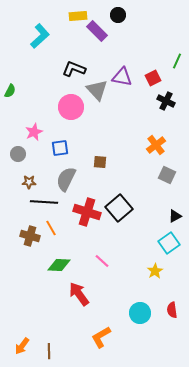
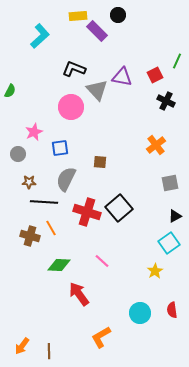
red square: moved 2 px right, 3 px up
gray square: moved 3 px right, 8 px down; rotated 36 degrees counterclockwise
